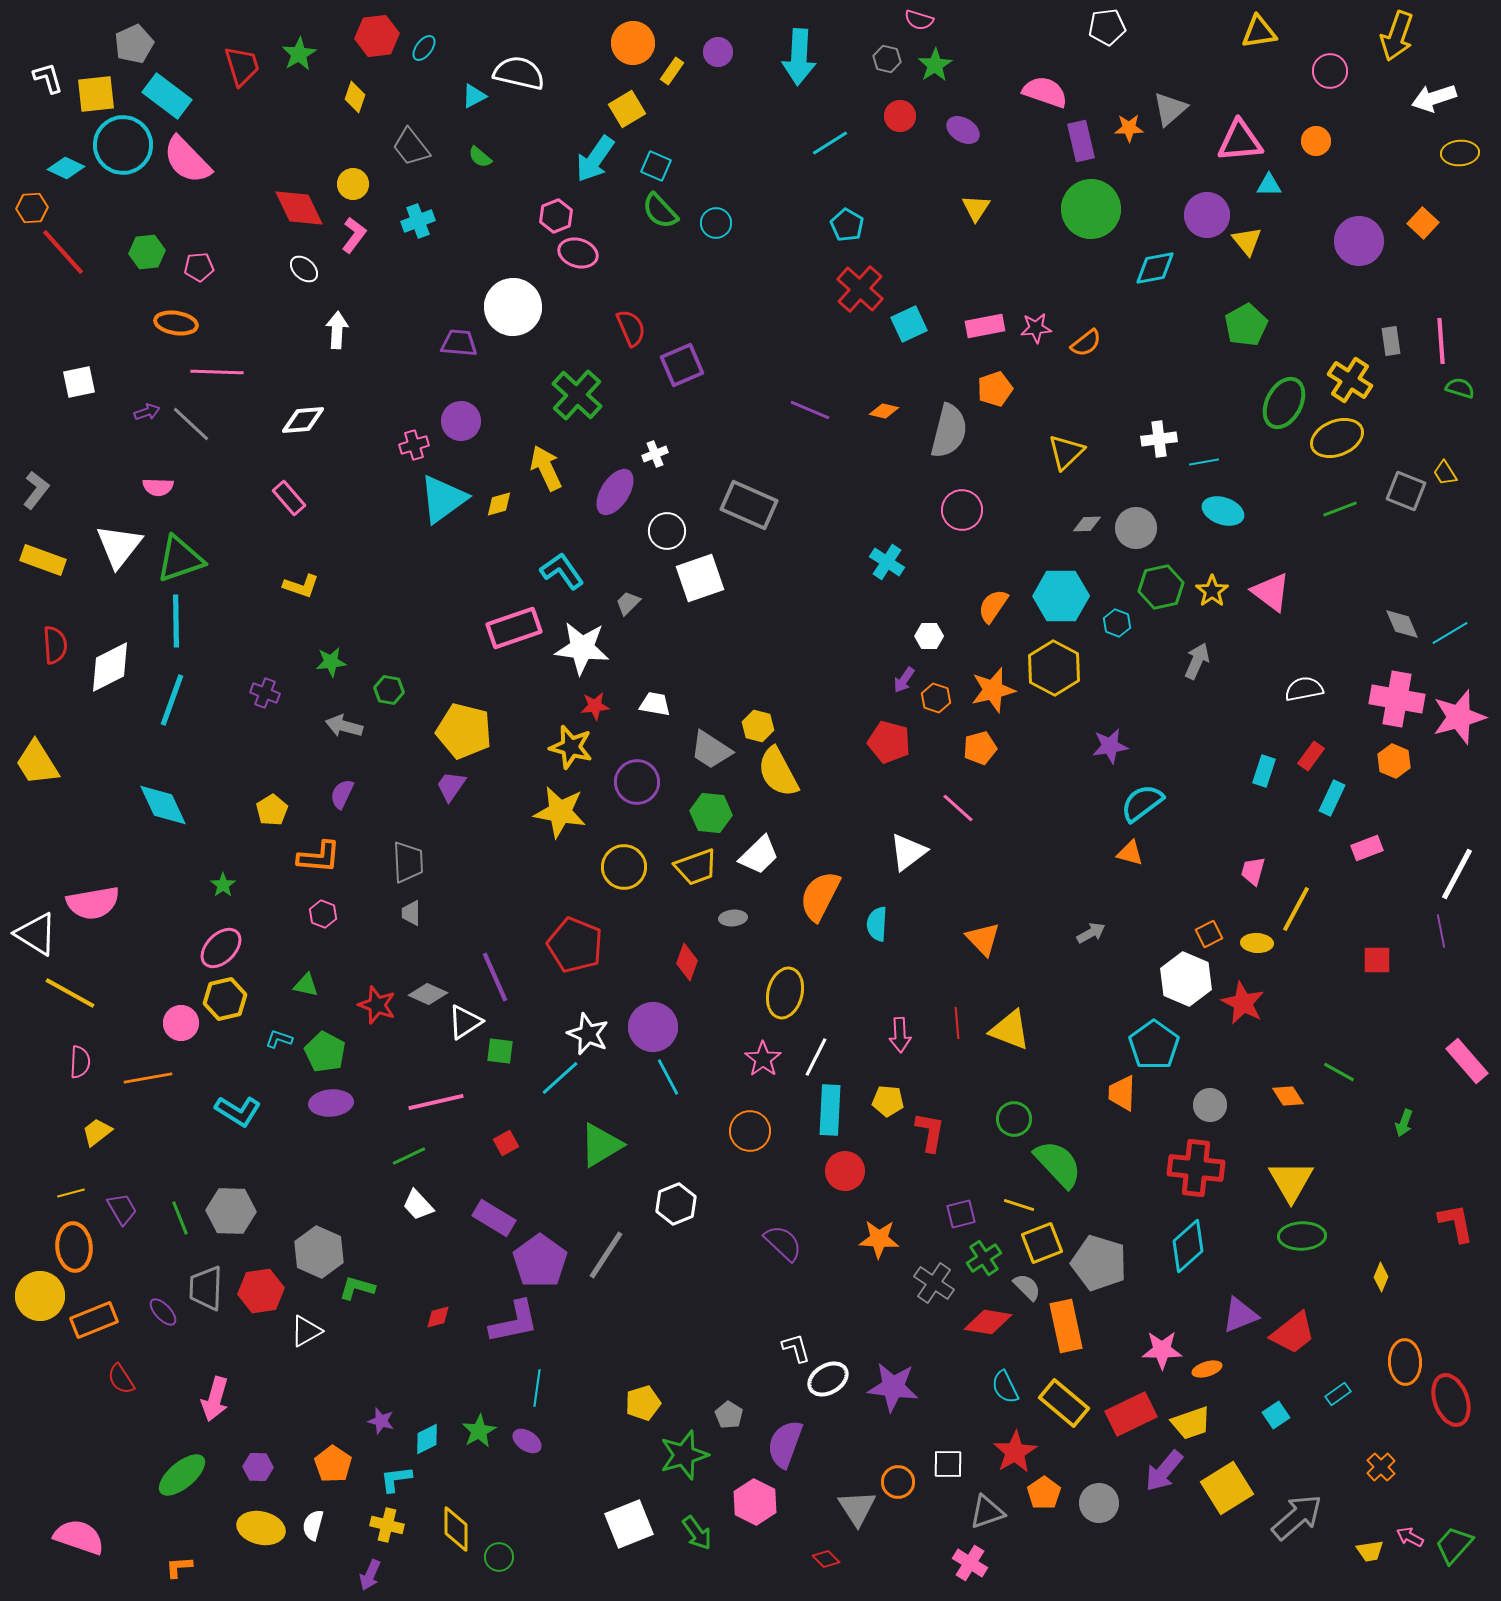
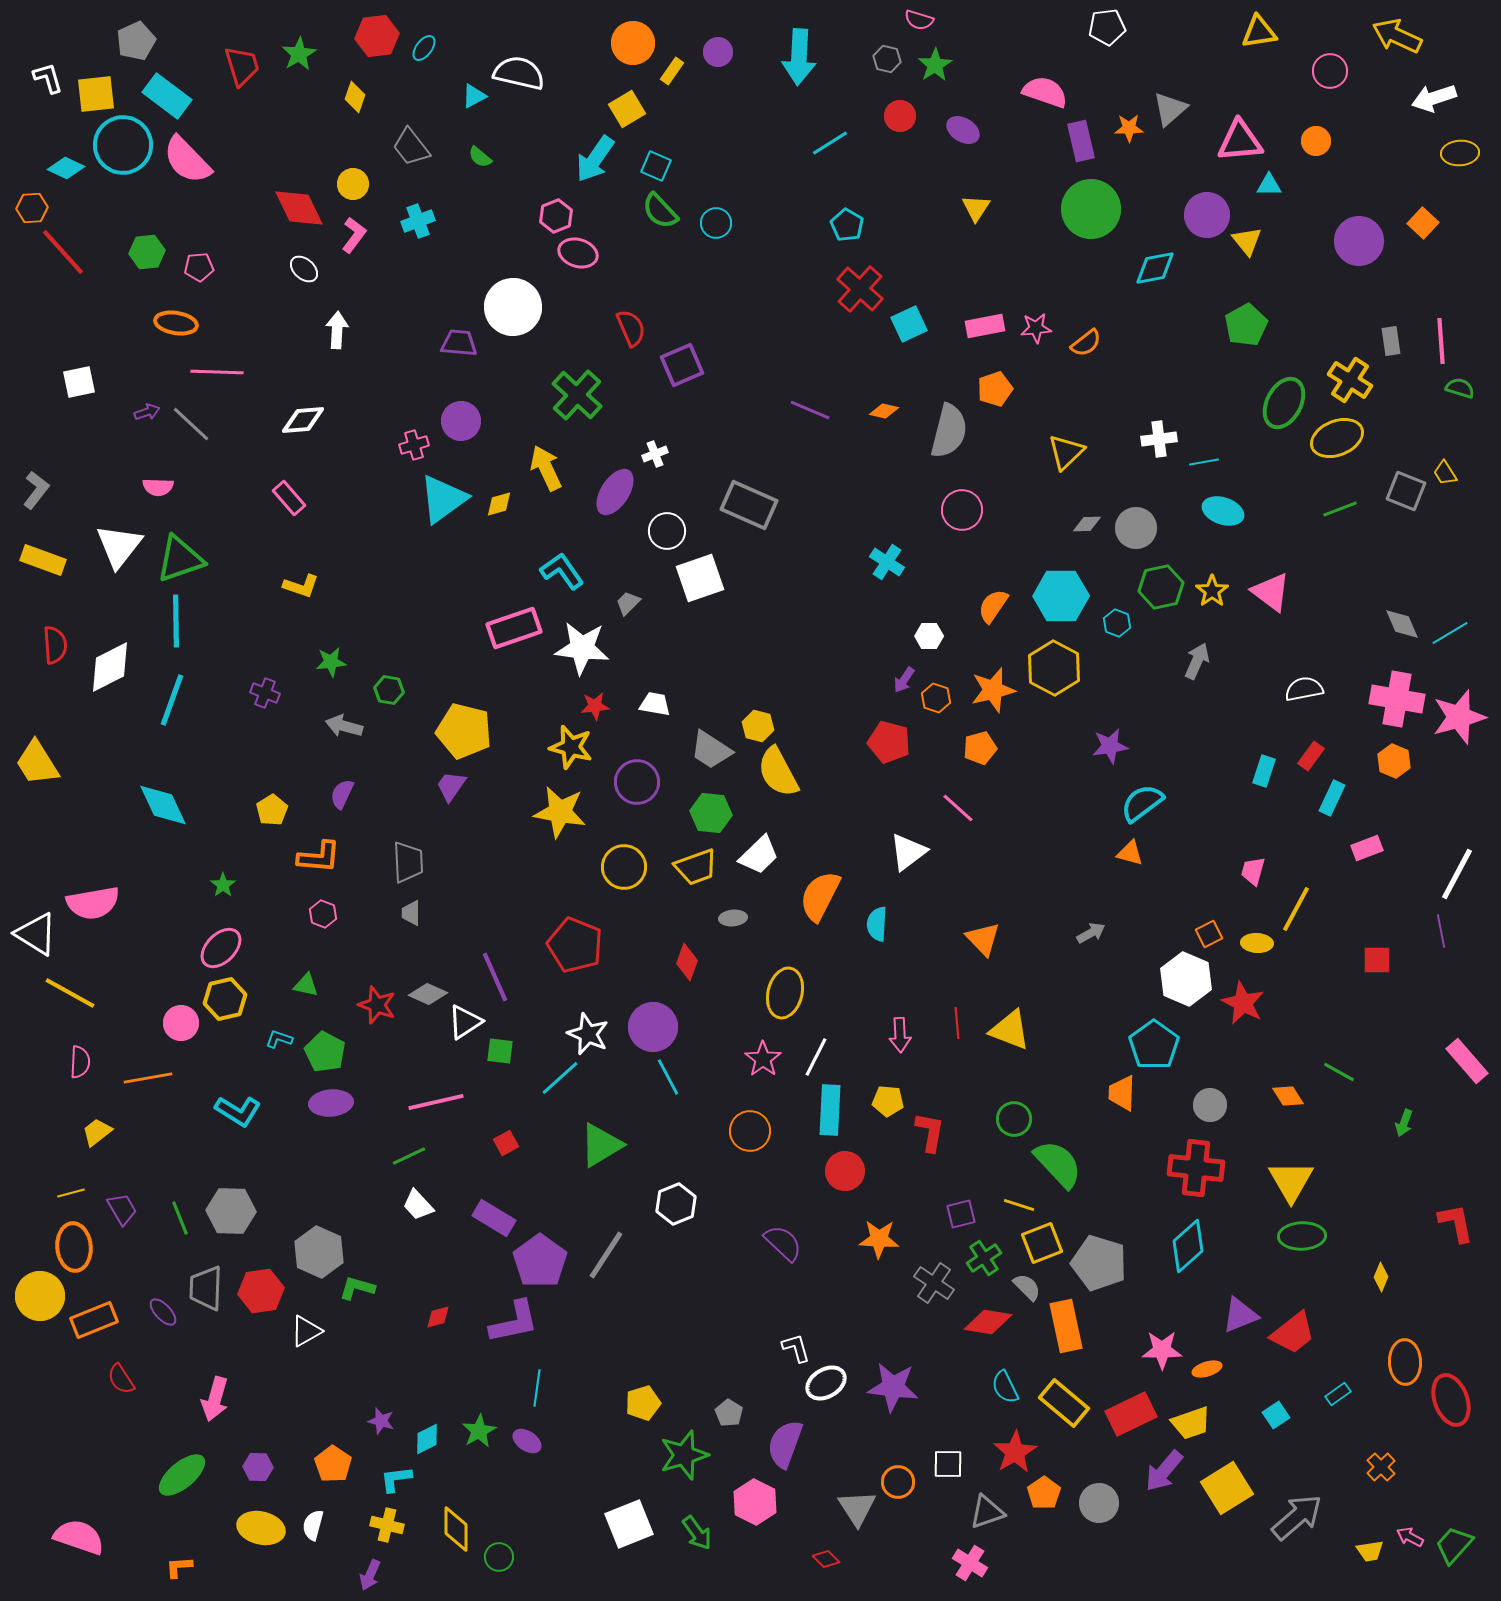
yellow arrow at (1397, 36): rotated 96 degrees clockwise
gray pentagon at (134, 44): moved 2 px right, 3 px up
white ellipse at (828, 1379): moved 2 px left, 4 px down
gray pentagon at (729, 1415): moved 2 px up
